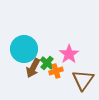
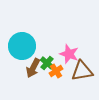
cyan circle: moved 2 px left, 3 px up
pink star: rotated 18 degrees counterclockwise
orange cross: rotated 16 degrees counterclockwise
brown triangle: moved 1 px left, 9 px up; rotated 45 degrees clockwise
